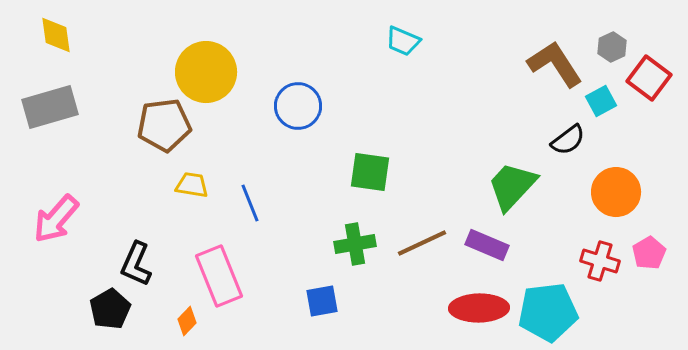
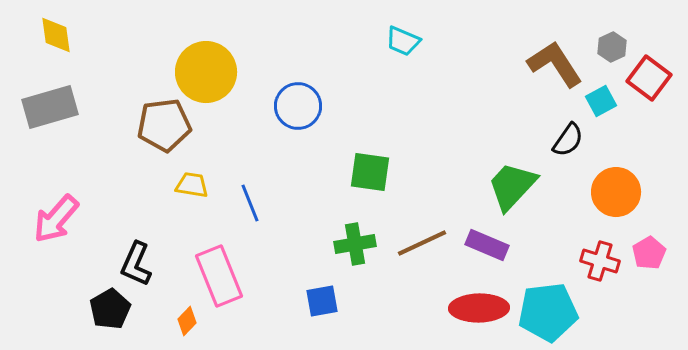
black semicircle: rotated 18 degrees counterclockwise
